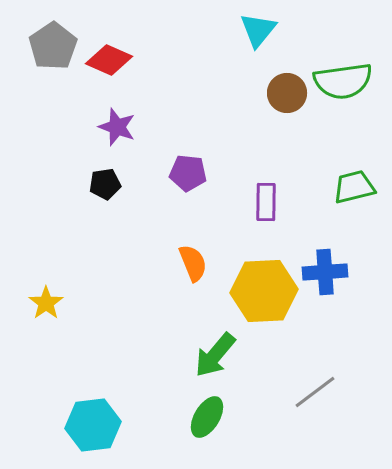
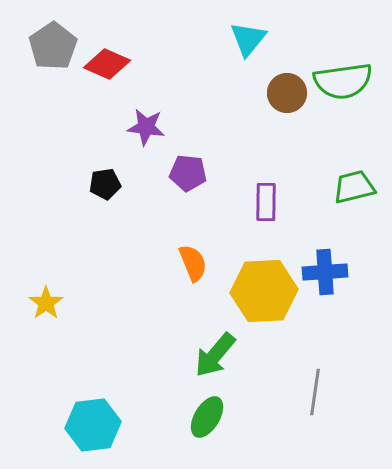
cyan triangle: moved 10 px left, 9 px down
red diamond: moved 2 px left, 4 px down
purple star: moved 29 px right; rotated 12 degrees counterclockwise
gray line: rotated 45 degrees counterclockwise
